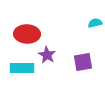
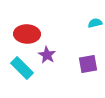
purple square: moved 5 px right, 2 px down
cyan rectangle: rotated 45 degrees clockwise
